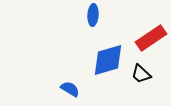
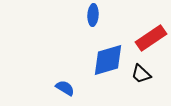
blue semicircle: moved 5 px left, 1 px up
